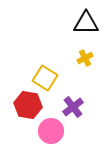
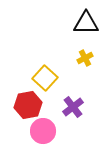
yellow square: rotated 10 degrees clockwise
red hexagon: rotated 20 degrees counterclockwise
pink circle: moved 8 px left
